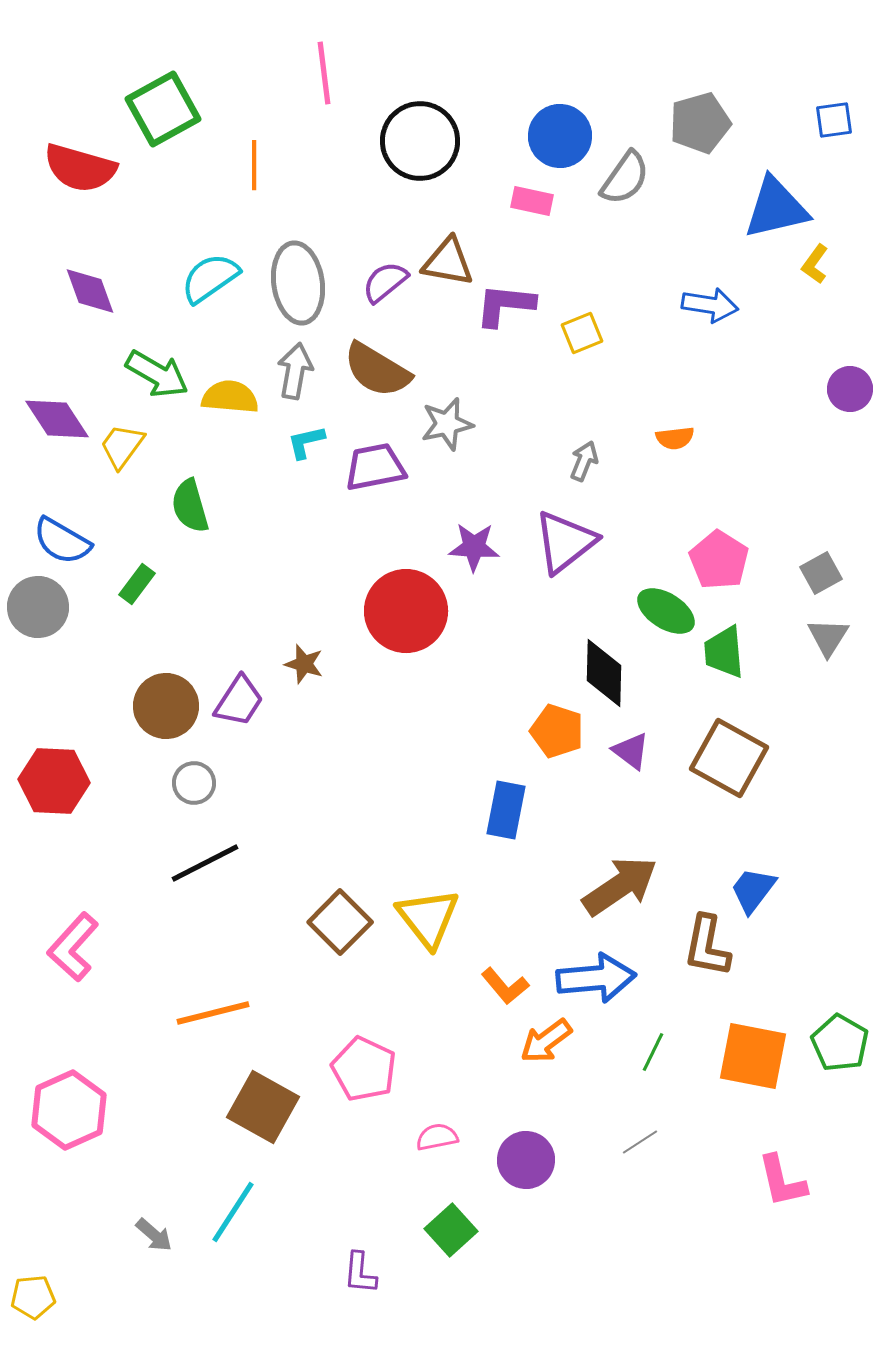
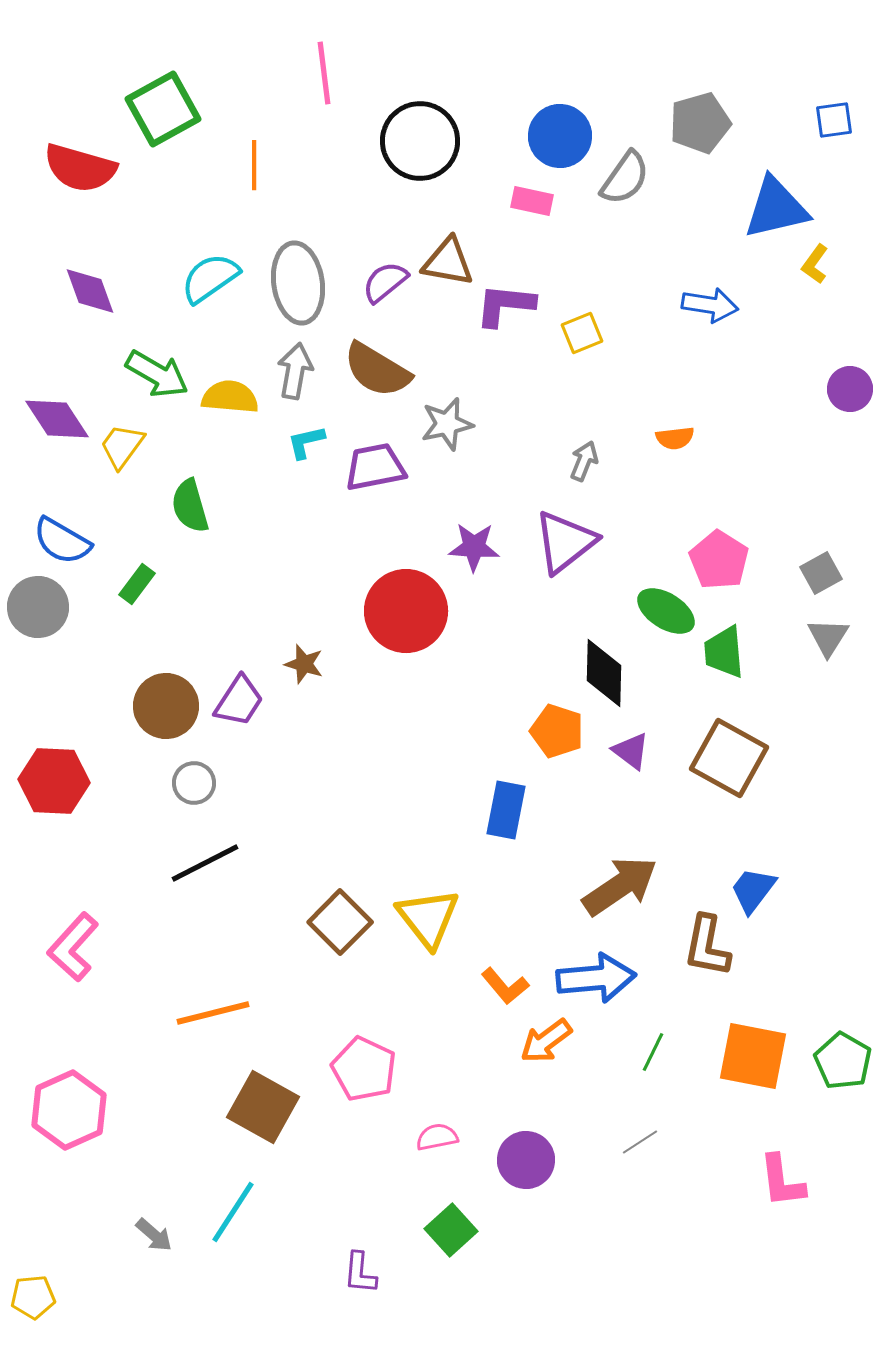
green pentagon at (840, 1043): moved 3 px right, 18 px down
pink L-shape at (782, 1181): rotated 6 degrees clockwise
